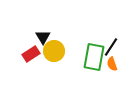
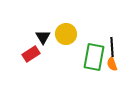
black line: moved 1 px right; rotated 36 degrees counterclockwise
yellow circle: moved 12 px right, 17 px up
